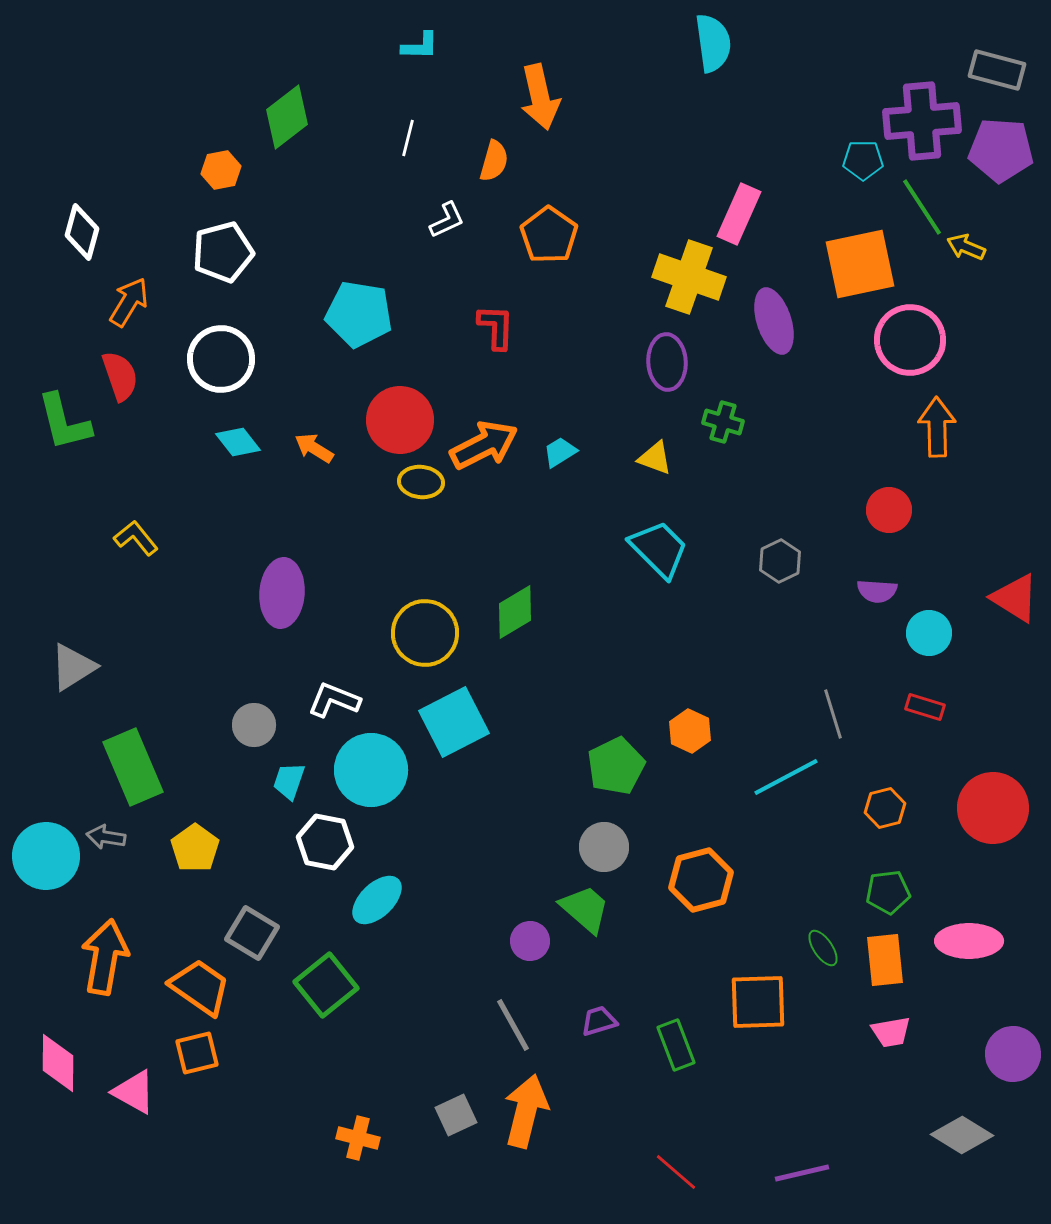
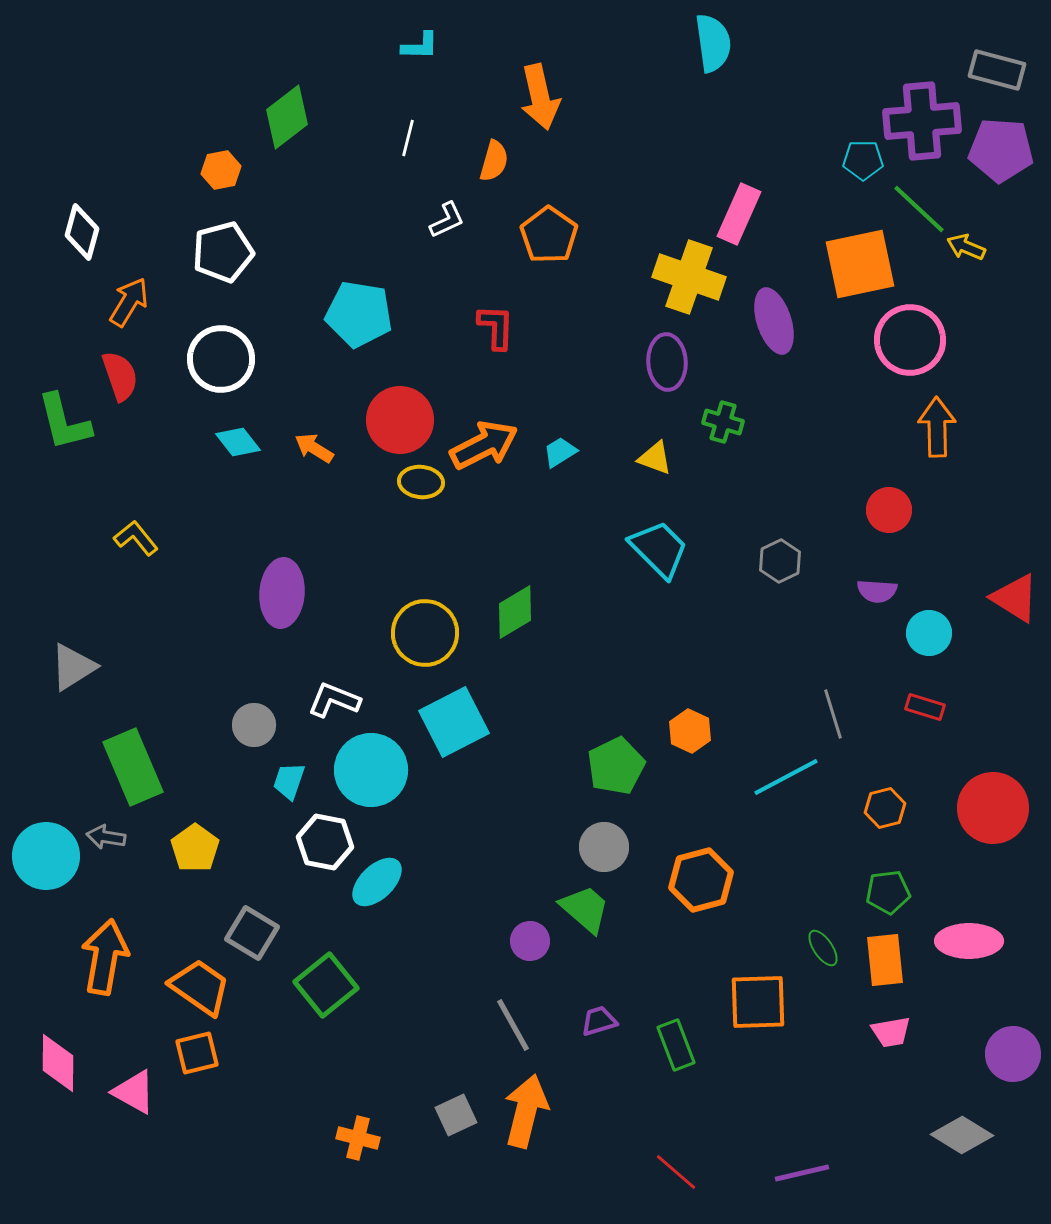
green line at (922, 207): moved 3 px left, 2 px down; rotated 14 degrees counterclockwise
cyan ellipse at (377, 900): moved 18 px up
